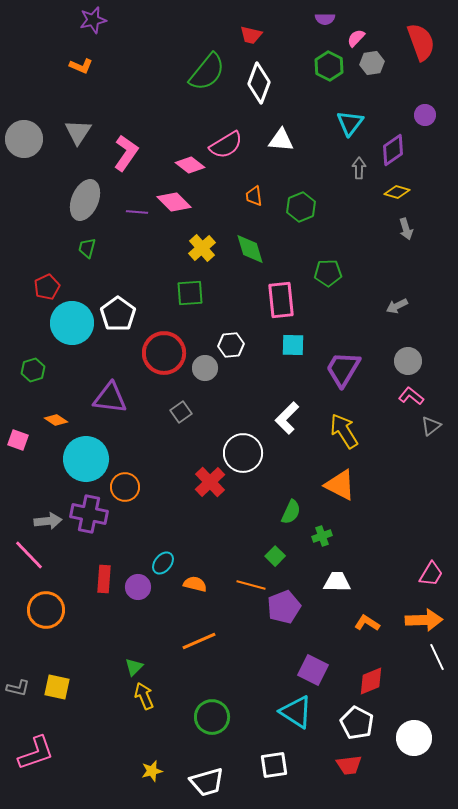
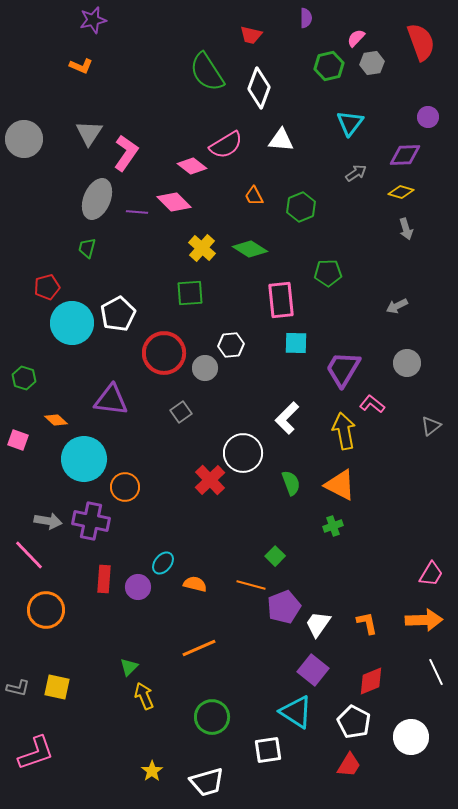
purple semicircle at (325, 19): moved 19 px left, 1 px up; rotated 90 degrees counterclockwise
green hexagon at (329, 66): rotated 20 degrees clockwise
green semicircle at (207, 72): rotated 108 degrees clockwise
white diamond at (259, 83): moved 5 px down
purple circle at (425, 115): moved 3 px right, 2 px down
gray triangle at (78, 132): moved 11 px right, 1 px down
purple diamond at (393, 150): moved 12 px right, 5 px down; rotated 32 degrees clockwise
pink diamond at (190, 165): moved 2 px right, 1 px down
gray arrow at (359, 168): moved 3 px left, 5 px down; rotated 55 degrees clockwise
yellow diamond at (397, 192): moved 4 px right
orange trapezoid at (254, 196): rotated 20 degrees counterclockwise
gray ellipse at (85, 200): moved 12 px right, 1 px up
yellow cross at (202, 248): rotated 8 degrees counterclockwise
green diamond at (250, 249): rotated 40 degrees counterclockwise
red pentagon at (47, 287): rotated 10 degrees clockwise
white pentagon at (118, 314): rotated 8 degrees clockwise
cyan square at (293, 345): moved 3 px right, 2 px up
gray circle at (408, 361): moved 1 px left, 2 px down
green hexagon at (33, 370): moved 9 px left, 8 px down; rotated 25 degrees counterclockwise
pink L-shape at (411, 396): moved 39 px left, 8 px down
purple triangle at (110, 398): moved 1 px right, 2 px down
orange diamond at (56, 420): rotated 10 degrees clockwise
yellow arrow at (344, 431): rotated 21 degrees clockwise
cyan circle at (86, 459): moved 2 px left
red cross at (210, 482): moved 2 px up
green semicircle at (291, 512): moved 29 px up; rotated 45 degrees counterclockwise
purple cross at (89, 514): moved 2 px right, 7 px down
gray arrow at (48, 521): rotated 16 degrees clockwise
green cross at (322, 536): moved 11 px right, 10 px up
white trapezoid at (337, 582): moved 19 px left, 42 px down; rotated 56 degrees counterclockwise
orange L-shape at (367, 623): rotated 45 degrees clockwise
orange line at (199, 641): moved 7 px down
white line at (437, 657): moved 1 px left, 15 px down
green triangle at (134, 667): moved 5 px left
purple square at (313, 670): rotated 12 degrees clockwise
white pentagon at (357, 723): moved 3 px left, 1 px up
white circle at (414, 738): moved 3 px left, 1 px up
white square at (274, 765): moved 6 px left, 15 px up
red trapezoid at (349, 765): rotated 52 degrees counterclockwise
yellow star at (152, 771): rotated 20 degrees counterclockwise
